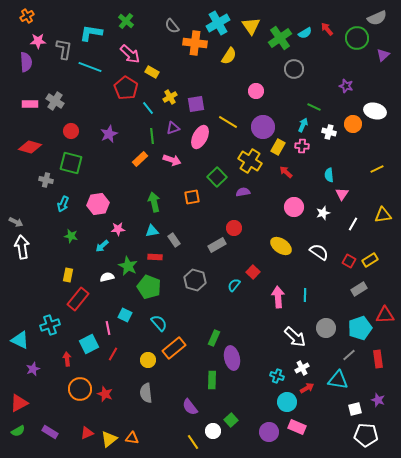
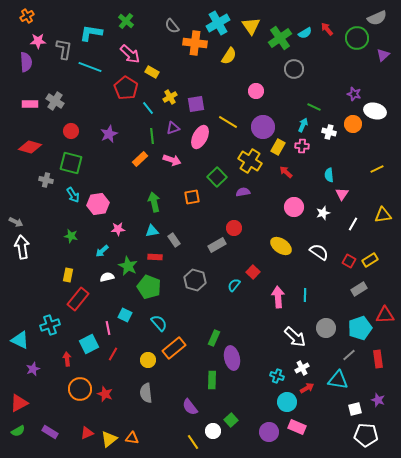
purple star at (346, 86): moved 8 px right, 8 px down
cyan arrow at (63, 204): moved 10 px right, 9 px up; rotated 56 degrees counterclockwise
cyan arrow at (102, 246): moved 5 px down
